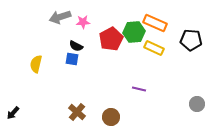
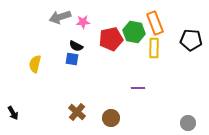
orange rectangle: rotated 45 degrees clockwise
green hexagon: rotated 15 degrees clockwise
red pentagon: rotated 15 degrees clockwise
yellow rectangle: rotated 66 degrees clockwise
yellow semicircle: moved 1 px left
purple line: moved 1 px left, 1 px up; rotated 16 degrees counterclockwise
gray circle: moved 9 px left, 19 px down
black arrow: rotated 72 degrees counterclockwise
brown circle: moved 1 px down
